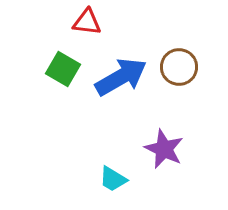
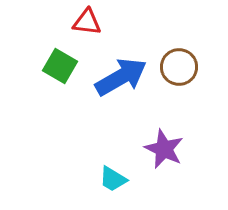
green square: moved 3 px left, 3 px up
